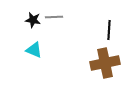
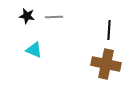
black star: moved 6 px left, 4 px up
brown cross: moved 1 px right, 1 px down; rotated 24 degrees clockwise
